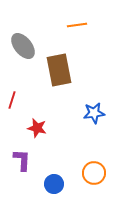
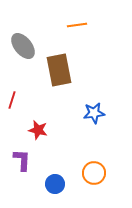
red star: moved 1 px right, 2 px down
blue circle: moved 1 px right
